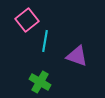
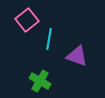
cyan line: moved 4 px right, 2 px up
green cross: moved 1 px up
